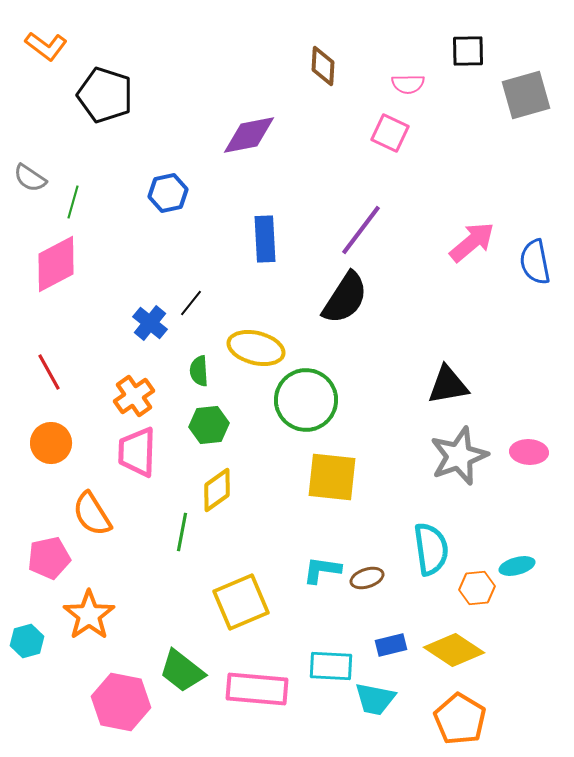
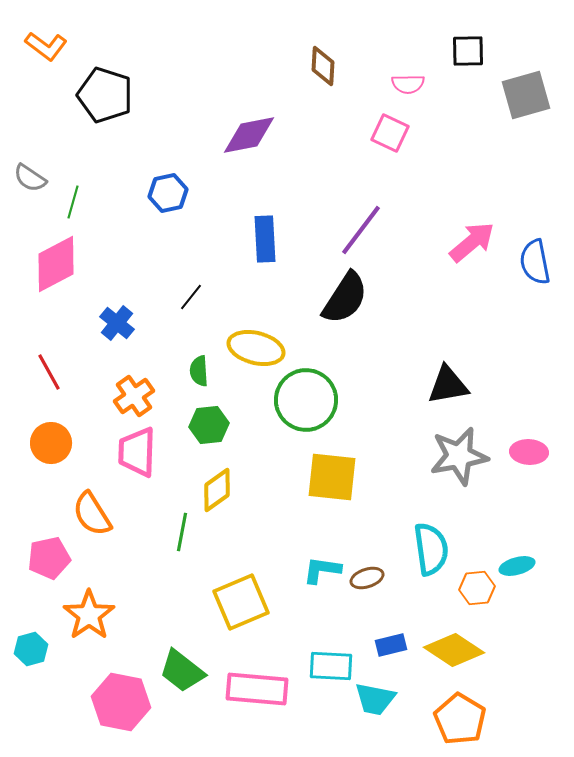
black line at (191, 303): moved 6 px up
blue cross at (150, 323): moved 33 px left
gray star at (459, 456): rotated 10 degrees clockwise
cyan hexagon at (27, 641): moved 4 px right, 8 px down
